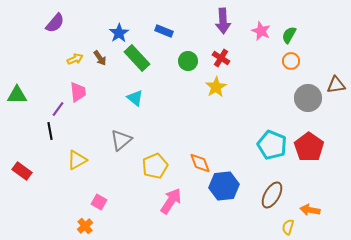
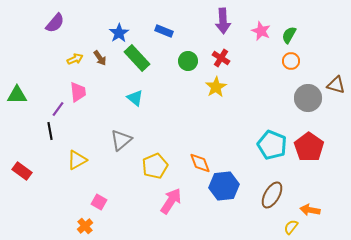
brown triangle: rotated 24 degrees clockwise
yellow semicircle: moved 3 px right; rotated 21 degrees clockwise
